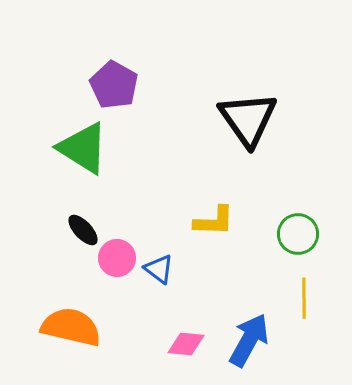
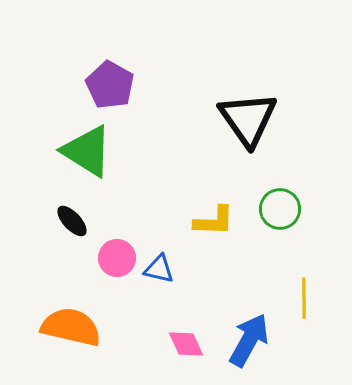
purple pentagon: moved 4 px left
green triangle: moved 4 px right, 3 px down
black ellipse: moved 11 px left, 9 px up
green circle: moved 18 px left, 25 px up
blue triangle: rotated 24 degrees counterclockwise
pink diamond: rotated 60 degrees clockwise
